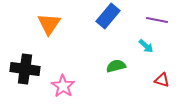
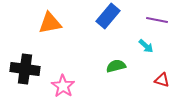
orange triangle: moved 1 px right, 1 px up; rotated 45 degrees clockwise
